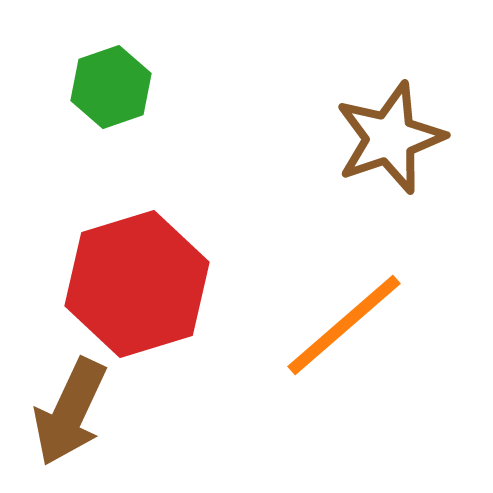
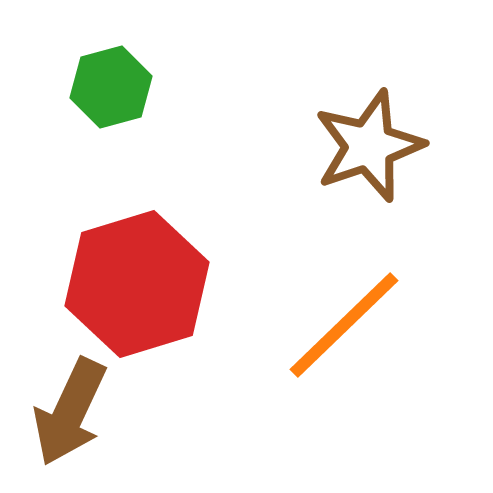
green hexagon: rotated 4 degrees clockwise
brown star: moved 21 px left, 8 px down
orange line: rotated 3 degrees counterclockwise
